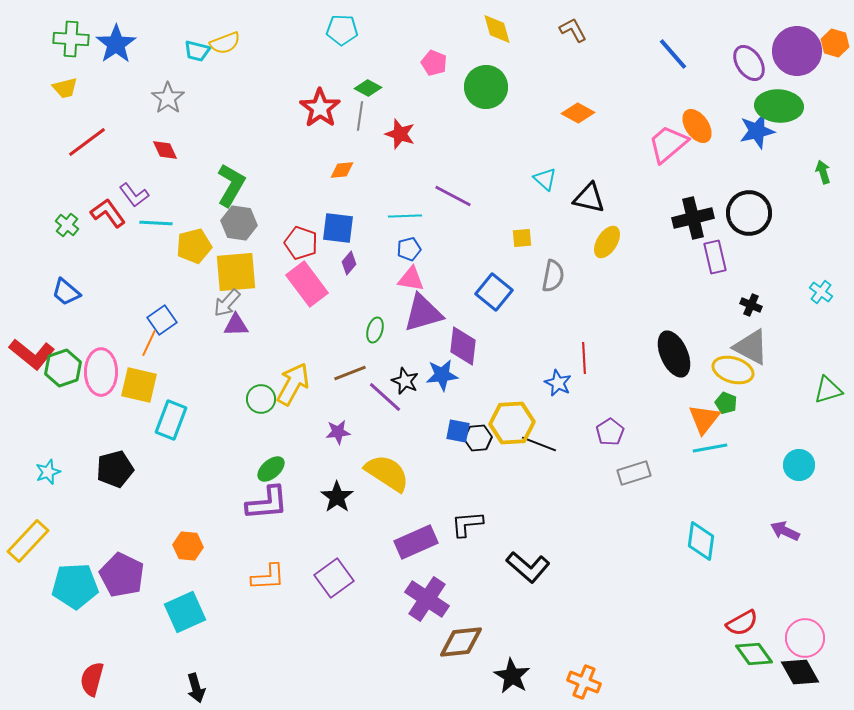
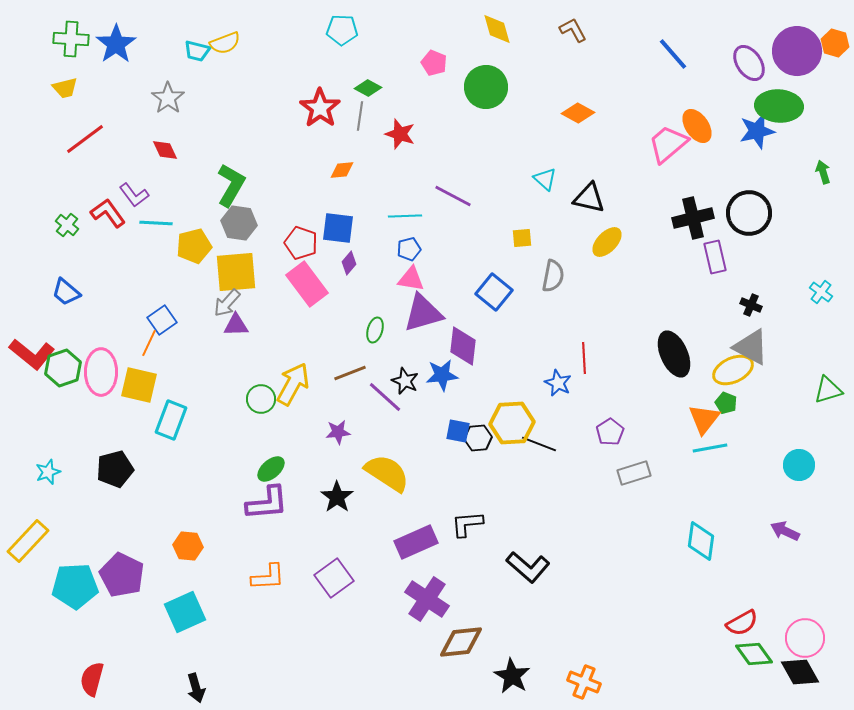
red line at (87, 142): moved 2 px left, 3 px up
yellow ellipse at (607, 242): rotated 12 degrees clockwise
yellow ellipse at (733, 370): rotated 42 degrees counterclockwise
